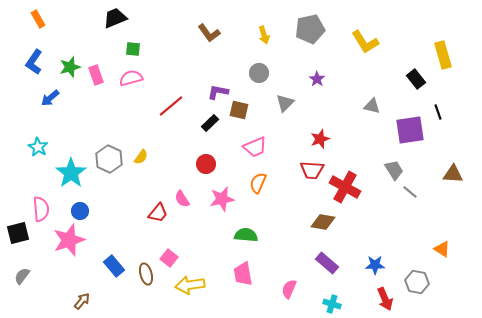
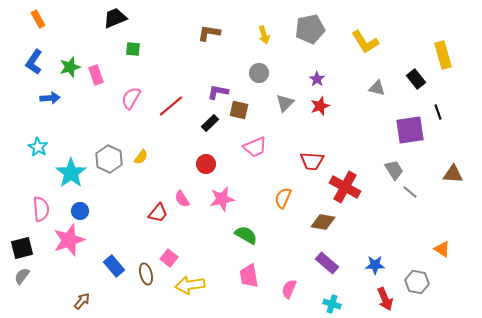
brown L-shape at (209, 33): rotated 135 degrees clockwise
pink semicircle at (131, 78): moved 20 px down; rotated 45 degrees counterclockwise
blue arrow at (50, 98): rotated 144 degrees counterclockwise
gray triangle at (372, 106): moved 5 px right, 18 px up
red star at (320, 139): moved 33 px up
red trapezoid at (312, 170): moved 9 px up
orange semicircle at (258, 183): moved 25 px right, 15 px down
black square at (18, 233): moved 4 px right, 15 px down
green semicircle at (246, 235): rotated 25 degrees clockwise
pink trapezoid at (243, 274): moved 6 px right, 2 px down
